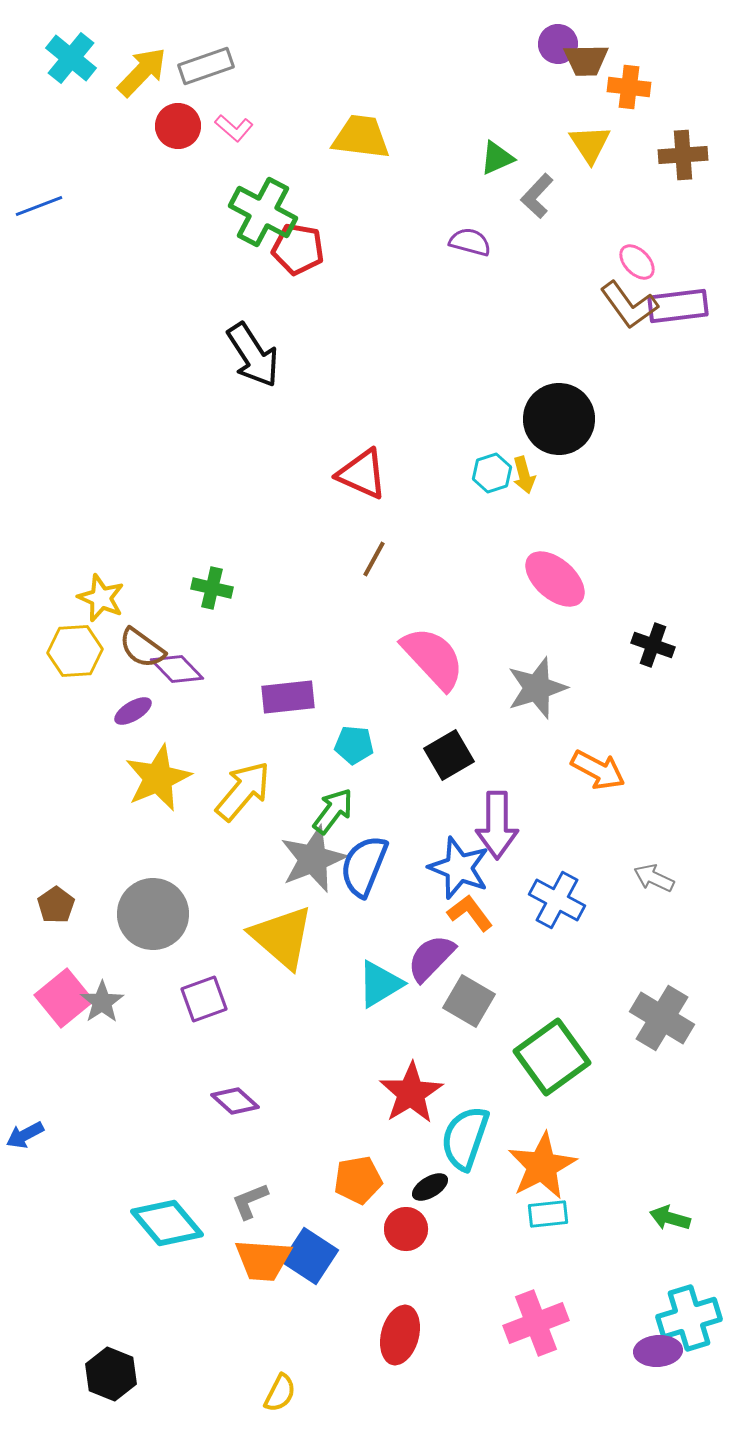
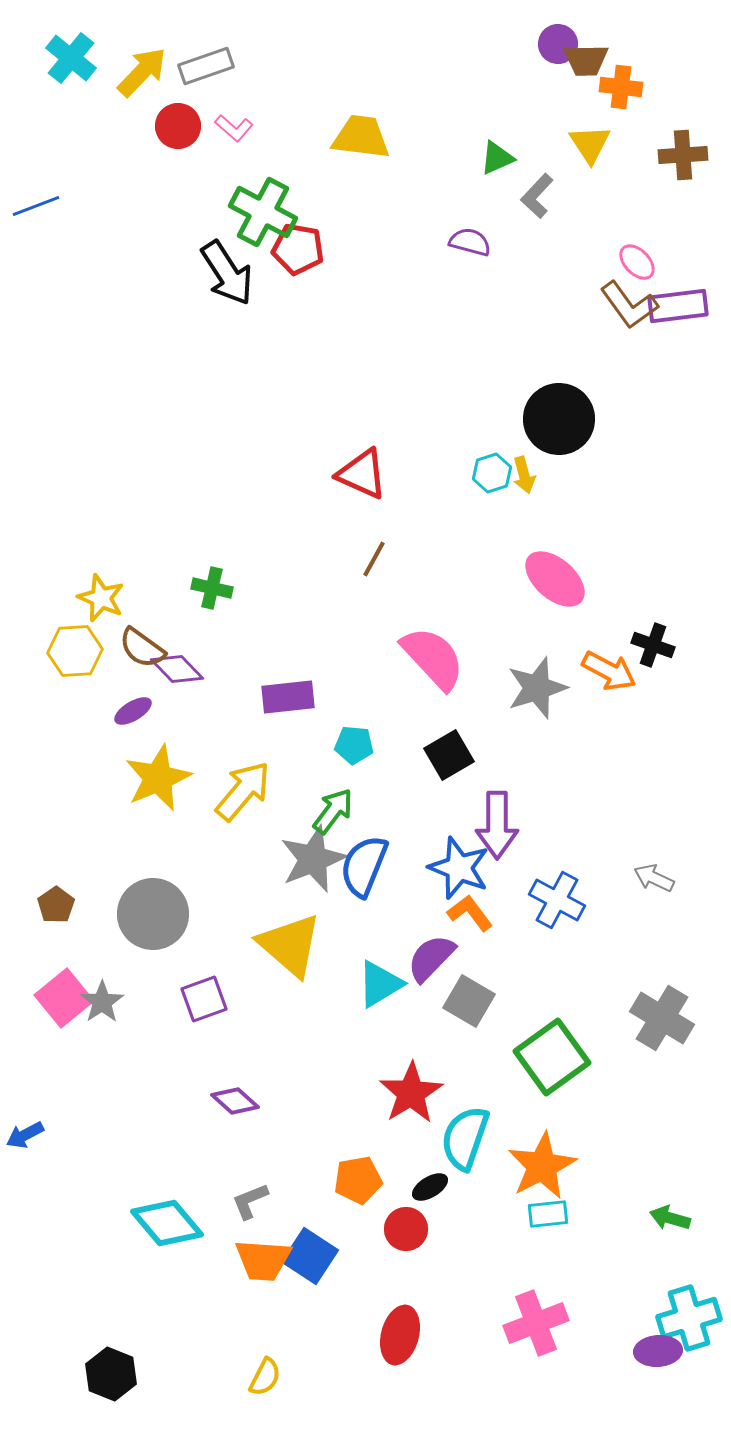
orange cross at (629, 87): moved 8 px left
blue line at (39, 206): moved 3 px left
black arrow at (253, 355): moved 26 px left, 82 px up
orange arrow at (598, 770): moved 11 px right, 99 px up
yellow triangle at (282, 937): moved 8 px right, 8 px down
yellow semicircle at (280, 1393): moved 15 px left, 16 px up
